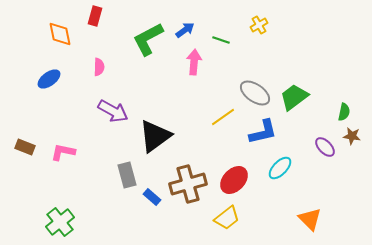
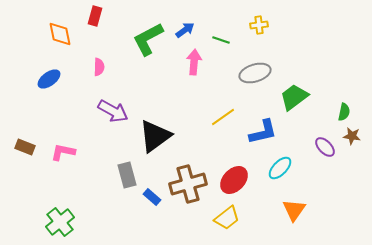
yellow cross: rotated 24 degrees clockwise
gray ellipse: moved 20 px up; rotated 52 degrees counterclockwise
orange triangle: moved 16 px left, 9 px up; rotated 20 degrees clockwise
